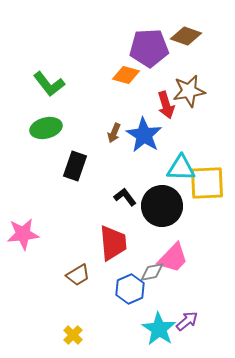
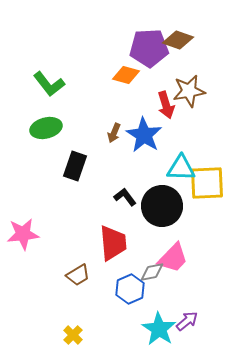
brown diamond: moved 8 px left, 4 px down
